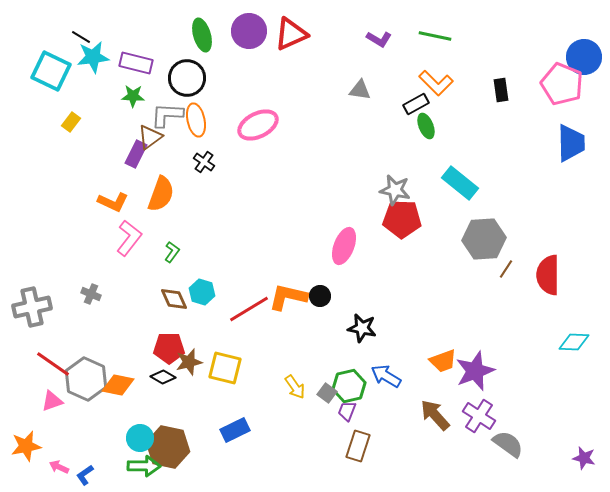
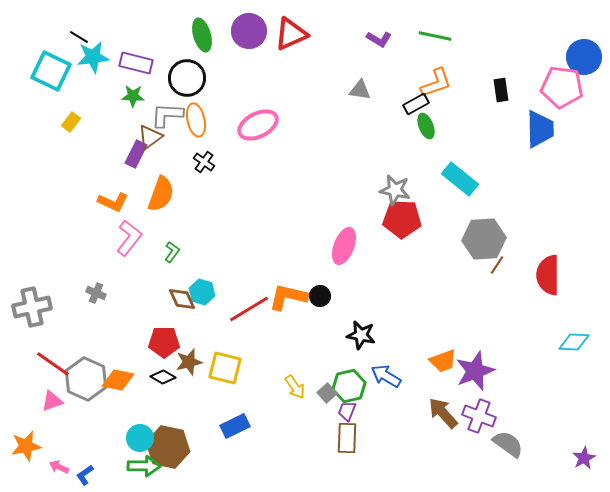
black line at (81, 37): moved 2 px left
orange L-shape at (436, 83): rotated 64 degrees counterclockwise
pink pentagon at (562, 84): moved 3 px down; rotated 15 degrees counterclockwise
blue trapezoid at (571, 143): moved 31 px left, 14 px up
cyan rectangle at (460, 183): moved 4 px up
brown line at (506, 269): moved 9 px left, 4 px up
gray cross at (91, 294): moved 5 px right, 1 px up
brown diamond at (174, 299): moved 8 px right
black star at (362, 328): moved 1 px left, 7 px down
red pentagon at (169, 348): moved 5 px left, 6 px up
orange diamond at (118, 385): moved 5 px up
gray square at (327, 393): rotated 12 degrees clockwise
brown arrow at (435, 415): moved 8 px right, 2 px up
purple cross at (479, 416): rotated 12 degrees counterclockwise
blue rectangle at (235, 430): moved 4 px up
brown rectangle at (358, 446): moved 11 px left, 8 px up; rotated 16 degrees counterclockwise
purple star at (584, 458): rotated 30 degrees clockwise
